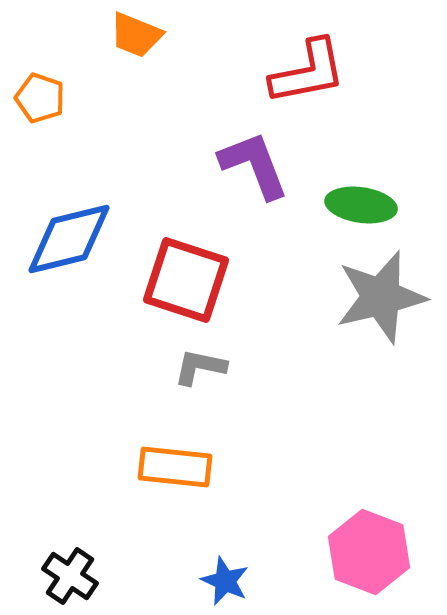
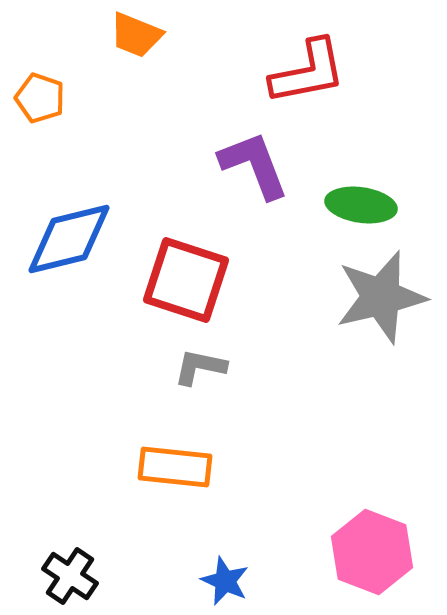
pink hexagon: moved 3 px right
